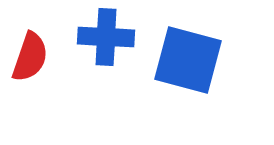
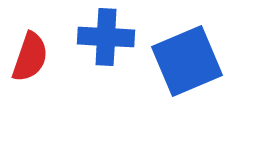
blue square: moved 1 px left, 1 px down; rotated 38 degrees counterclockwise
